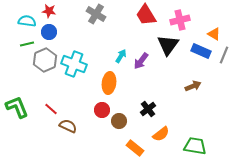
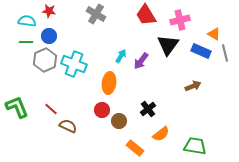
blue circle: moved 4 px down
green line: moved 1 px left, 2 px up; rotated 16 degrees clockwise
gray line: moved 1 px right, 2 px up; rotated 36 degrees counterclockwise
